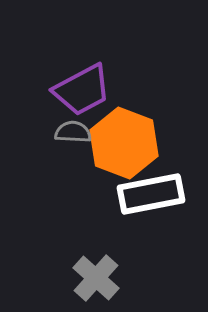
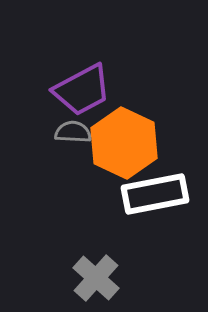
orange hexagon: rotated 4 degrees clockwise
white rectangle: moved 4 px right
